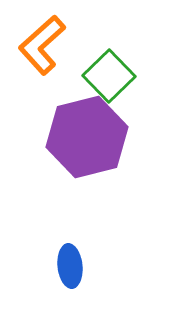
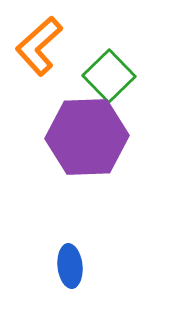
orange L-shape: moved 3 px left, 1 px down
purple hexagon: rotated 12 degrees clockwise
